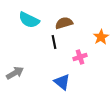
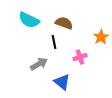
brown semicircle: rotated 36 degrees clockwise
gray arrow: moved 24 px right, 9 px up
